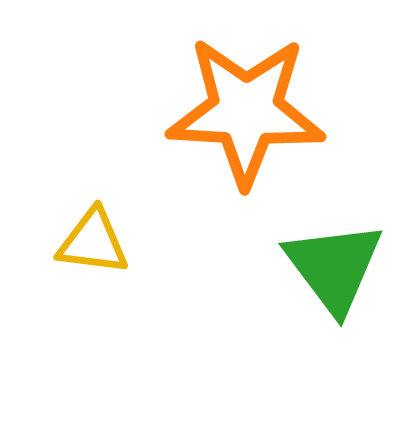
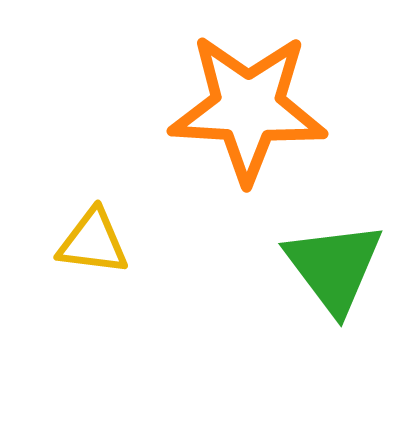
orange star: moved 2 px right, 3 px up
